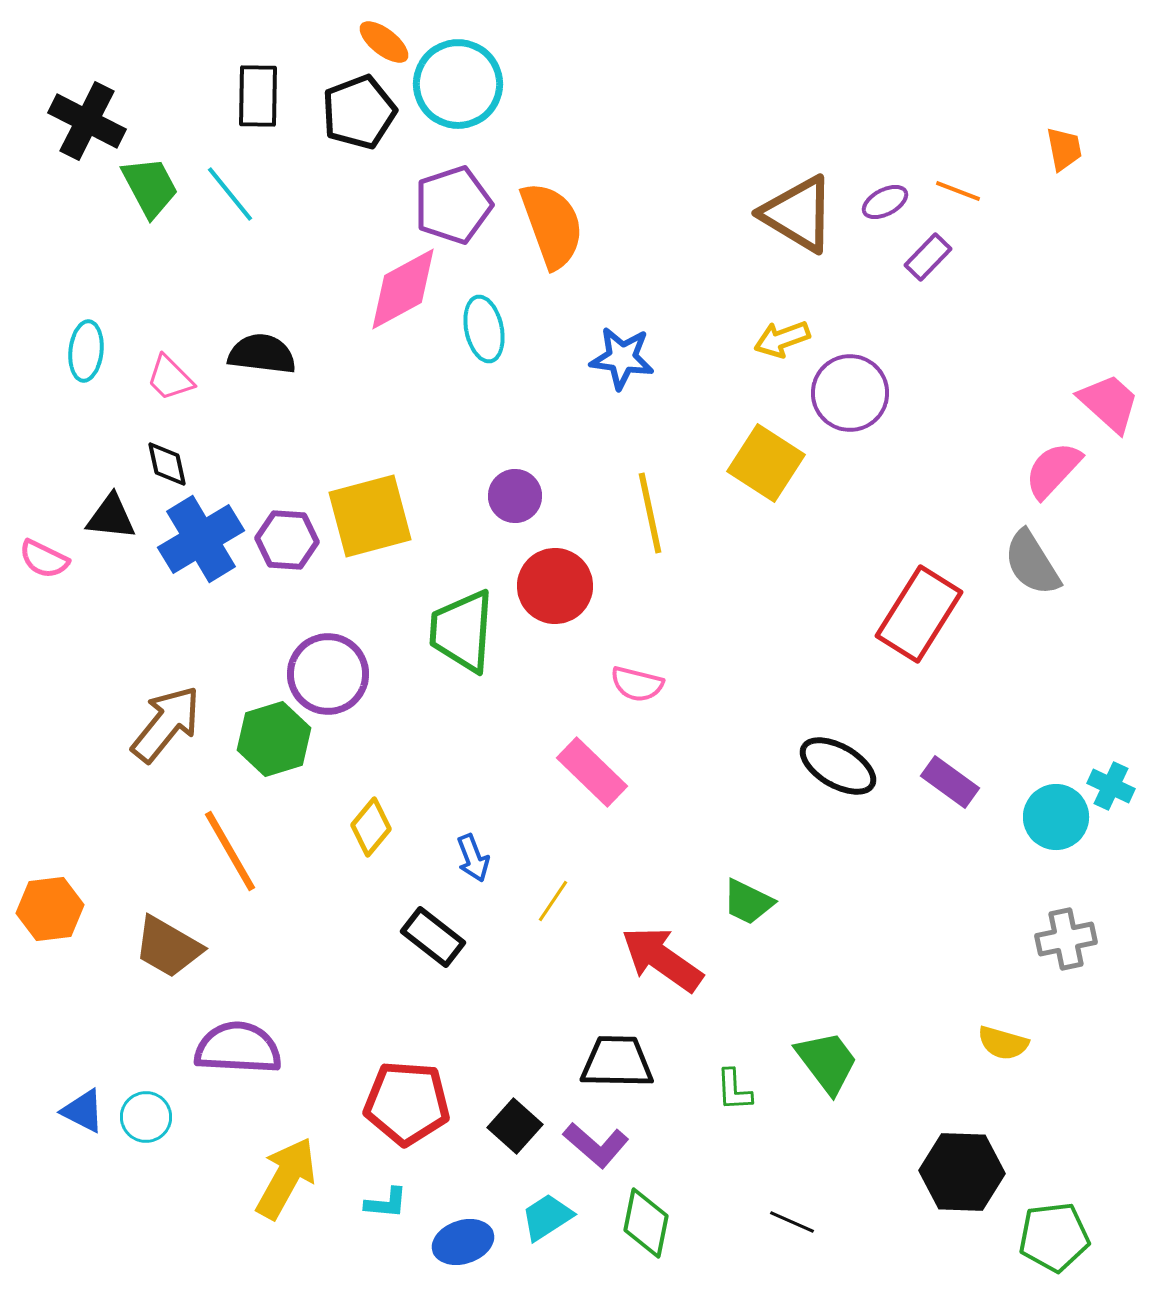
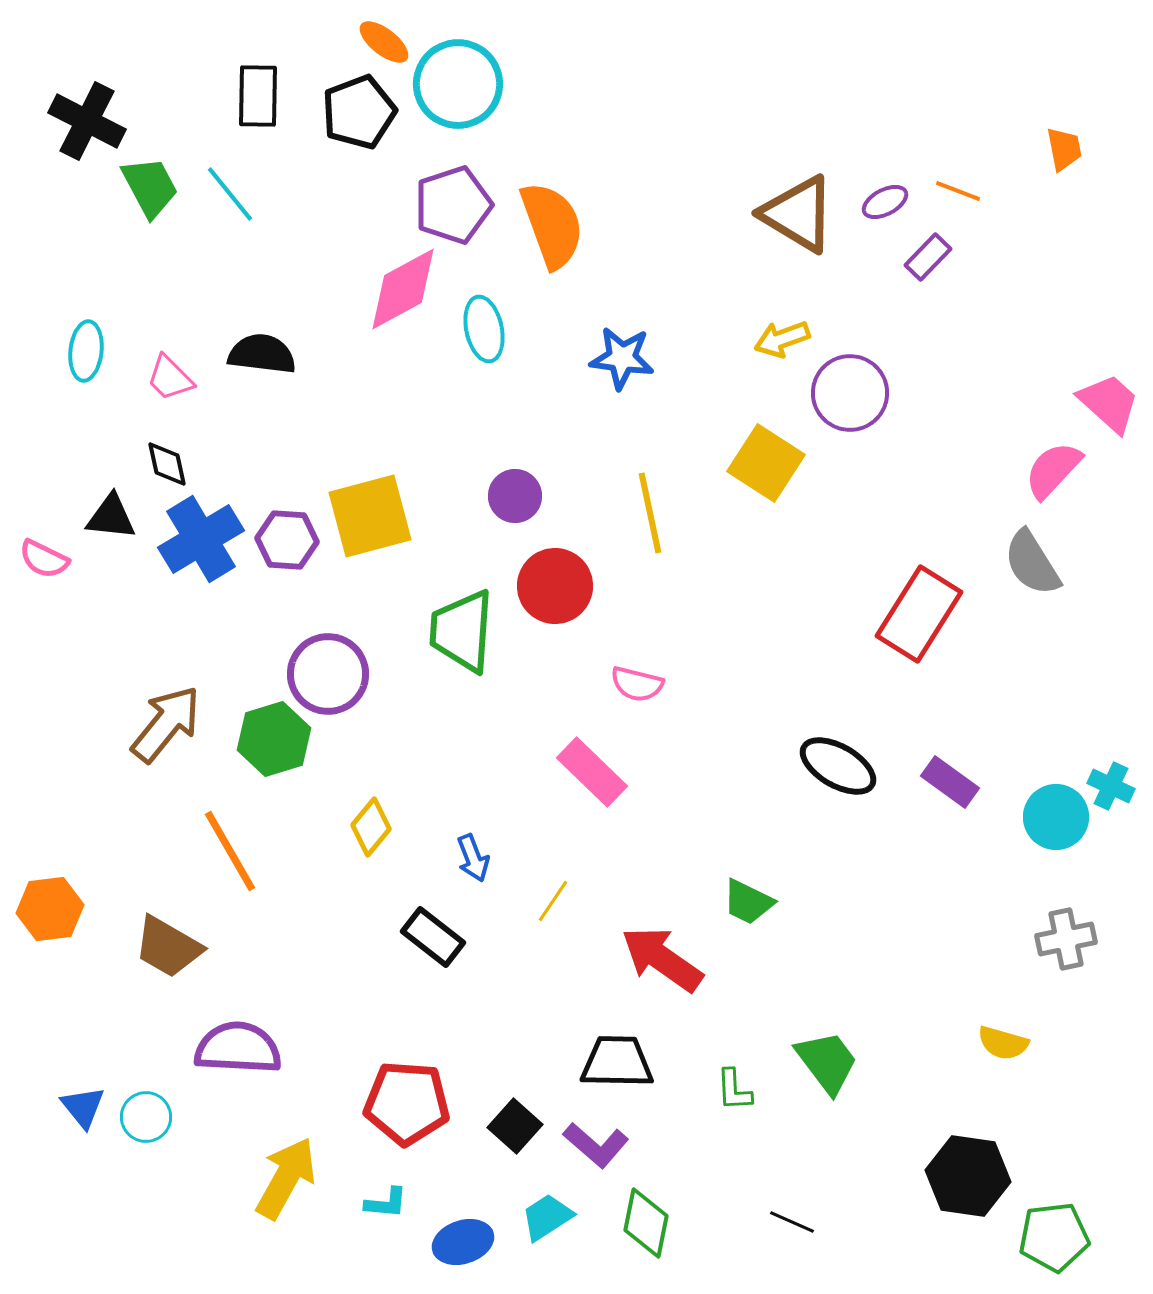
blue triangle at (83, 1111): moved 4 px up; rotated 24 degrees clockwise
black hexagon at (962, 1172): moved 6 px right, 4 px down; rotated 6 degrees clockwise
